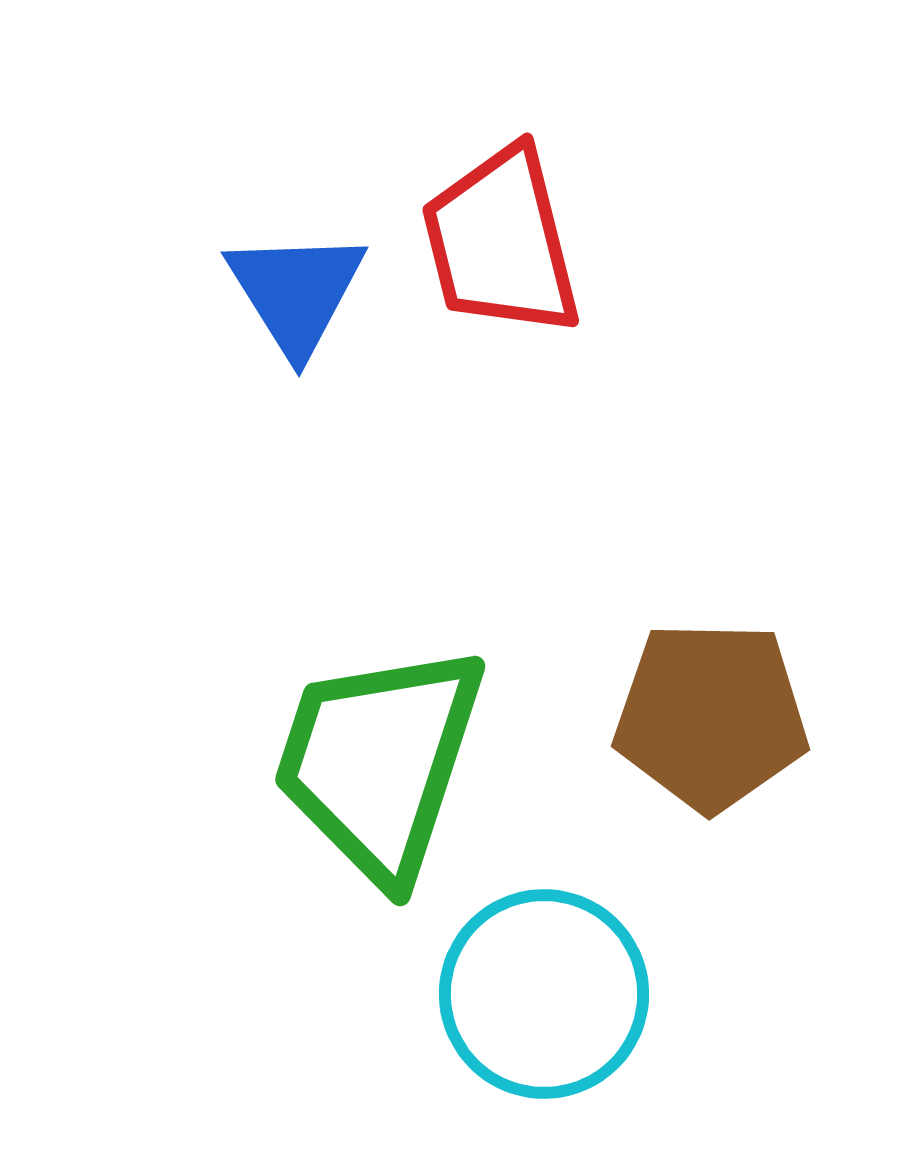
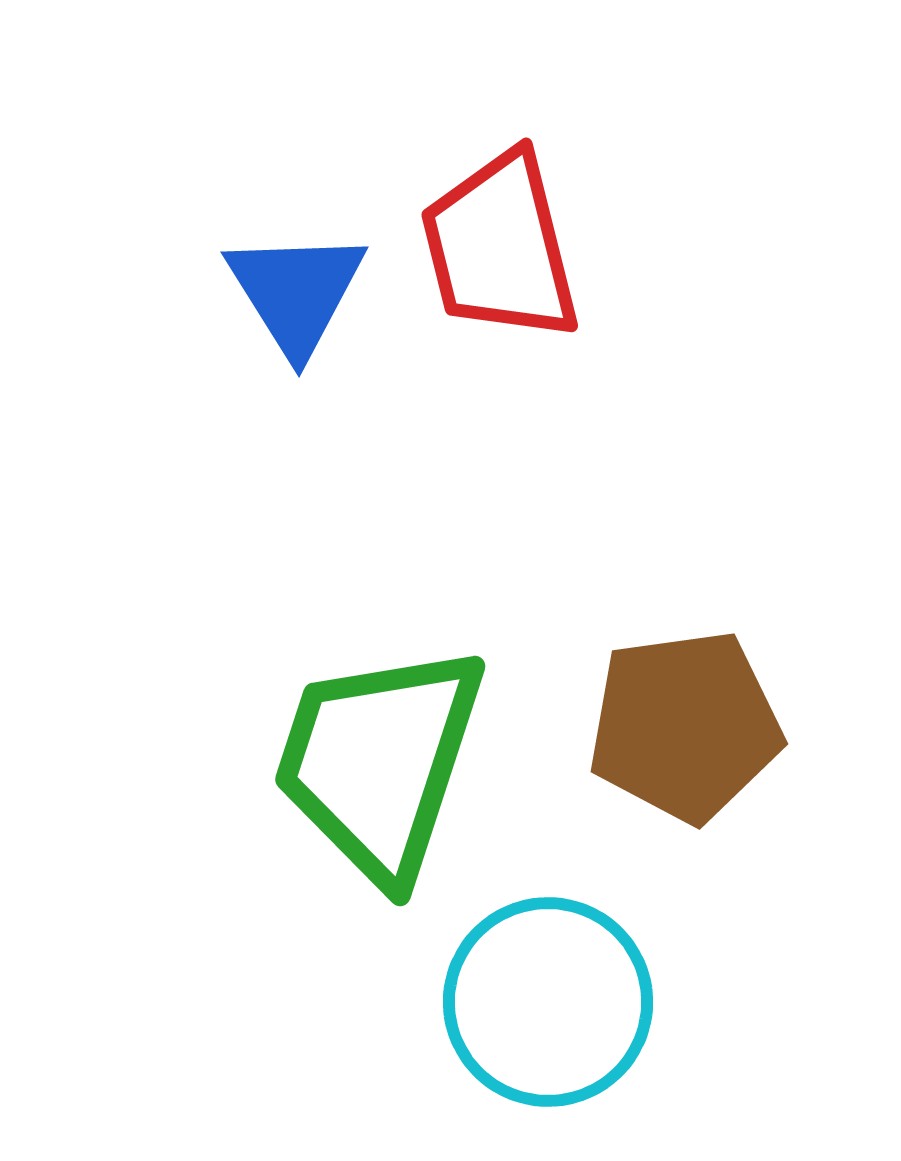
red trapezoid: moved 1 px left, 5 px down
brown pentagon: moved 26 px left, 10 px down; rotated 9 degrees counterclockwise
cyan circle: moved 4 px right, 8 px down
